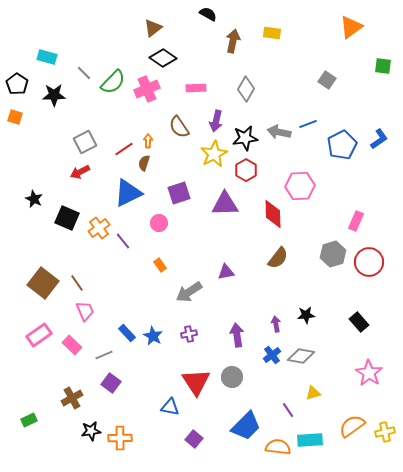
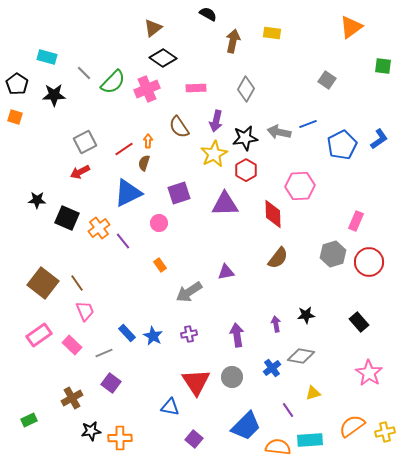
black star at (34, 199): moved 3 px right, 1 px down; rotated 24 degrees counterclockwise
gray line at (104, 355): moved 2 px up
blue cross at (272, 355): moved 13 px down
